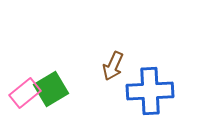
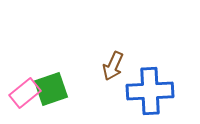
green square: rotated 12 degrees clockwise
